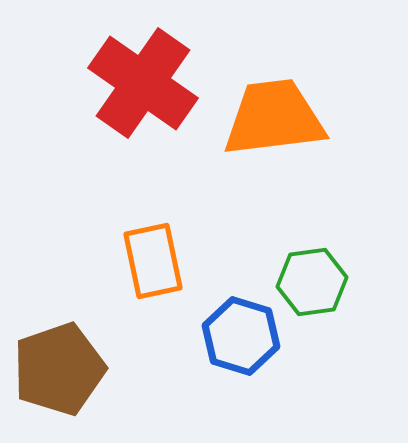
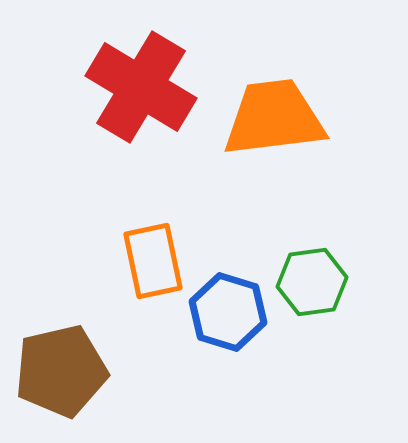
red cross: moved 2 px left, 4 px down; rotated 4 degrees counterclockwise
blue hexagon: moved 13 px left, 24 px up
brown pentagon: moved 2 px right, 2 px down; rotated 6 degrees clockwise
